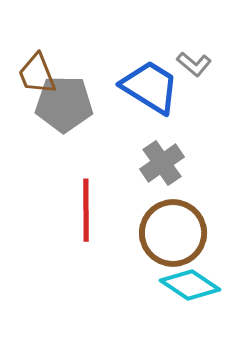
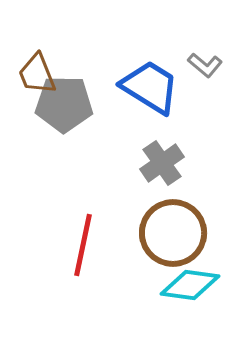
gray L-shape: moved 11 px right, 1 px down
red line: moved 3 px left, 35 px down; rotated 12 degrees clockwise
cyan diamond: rotated 26 degrees counterclockwise
